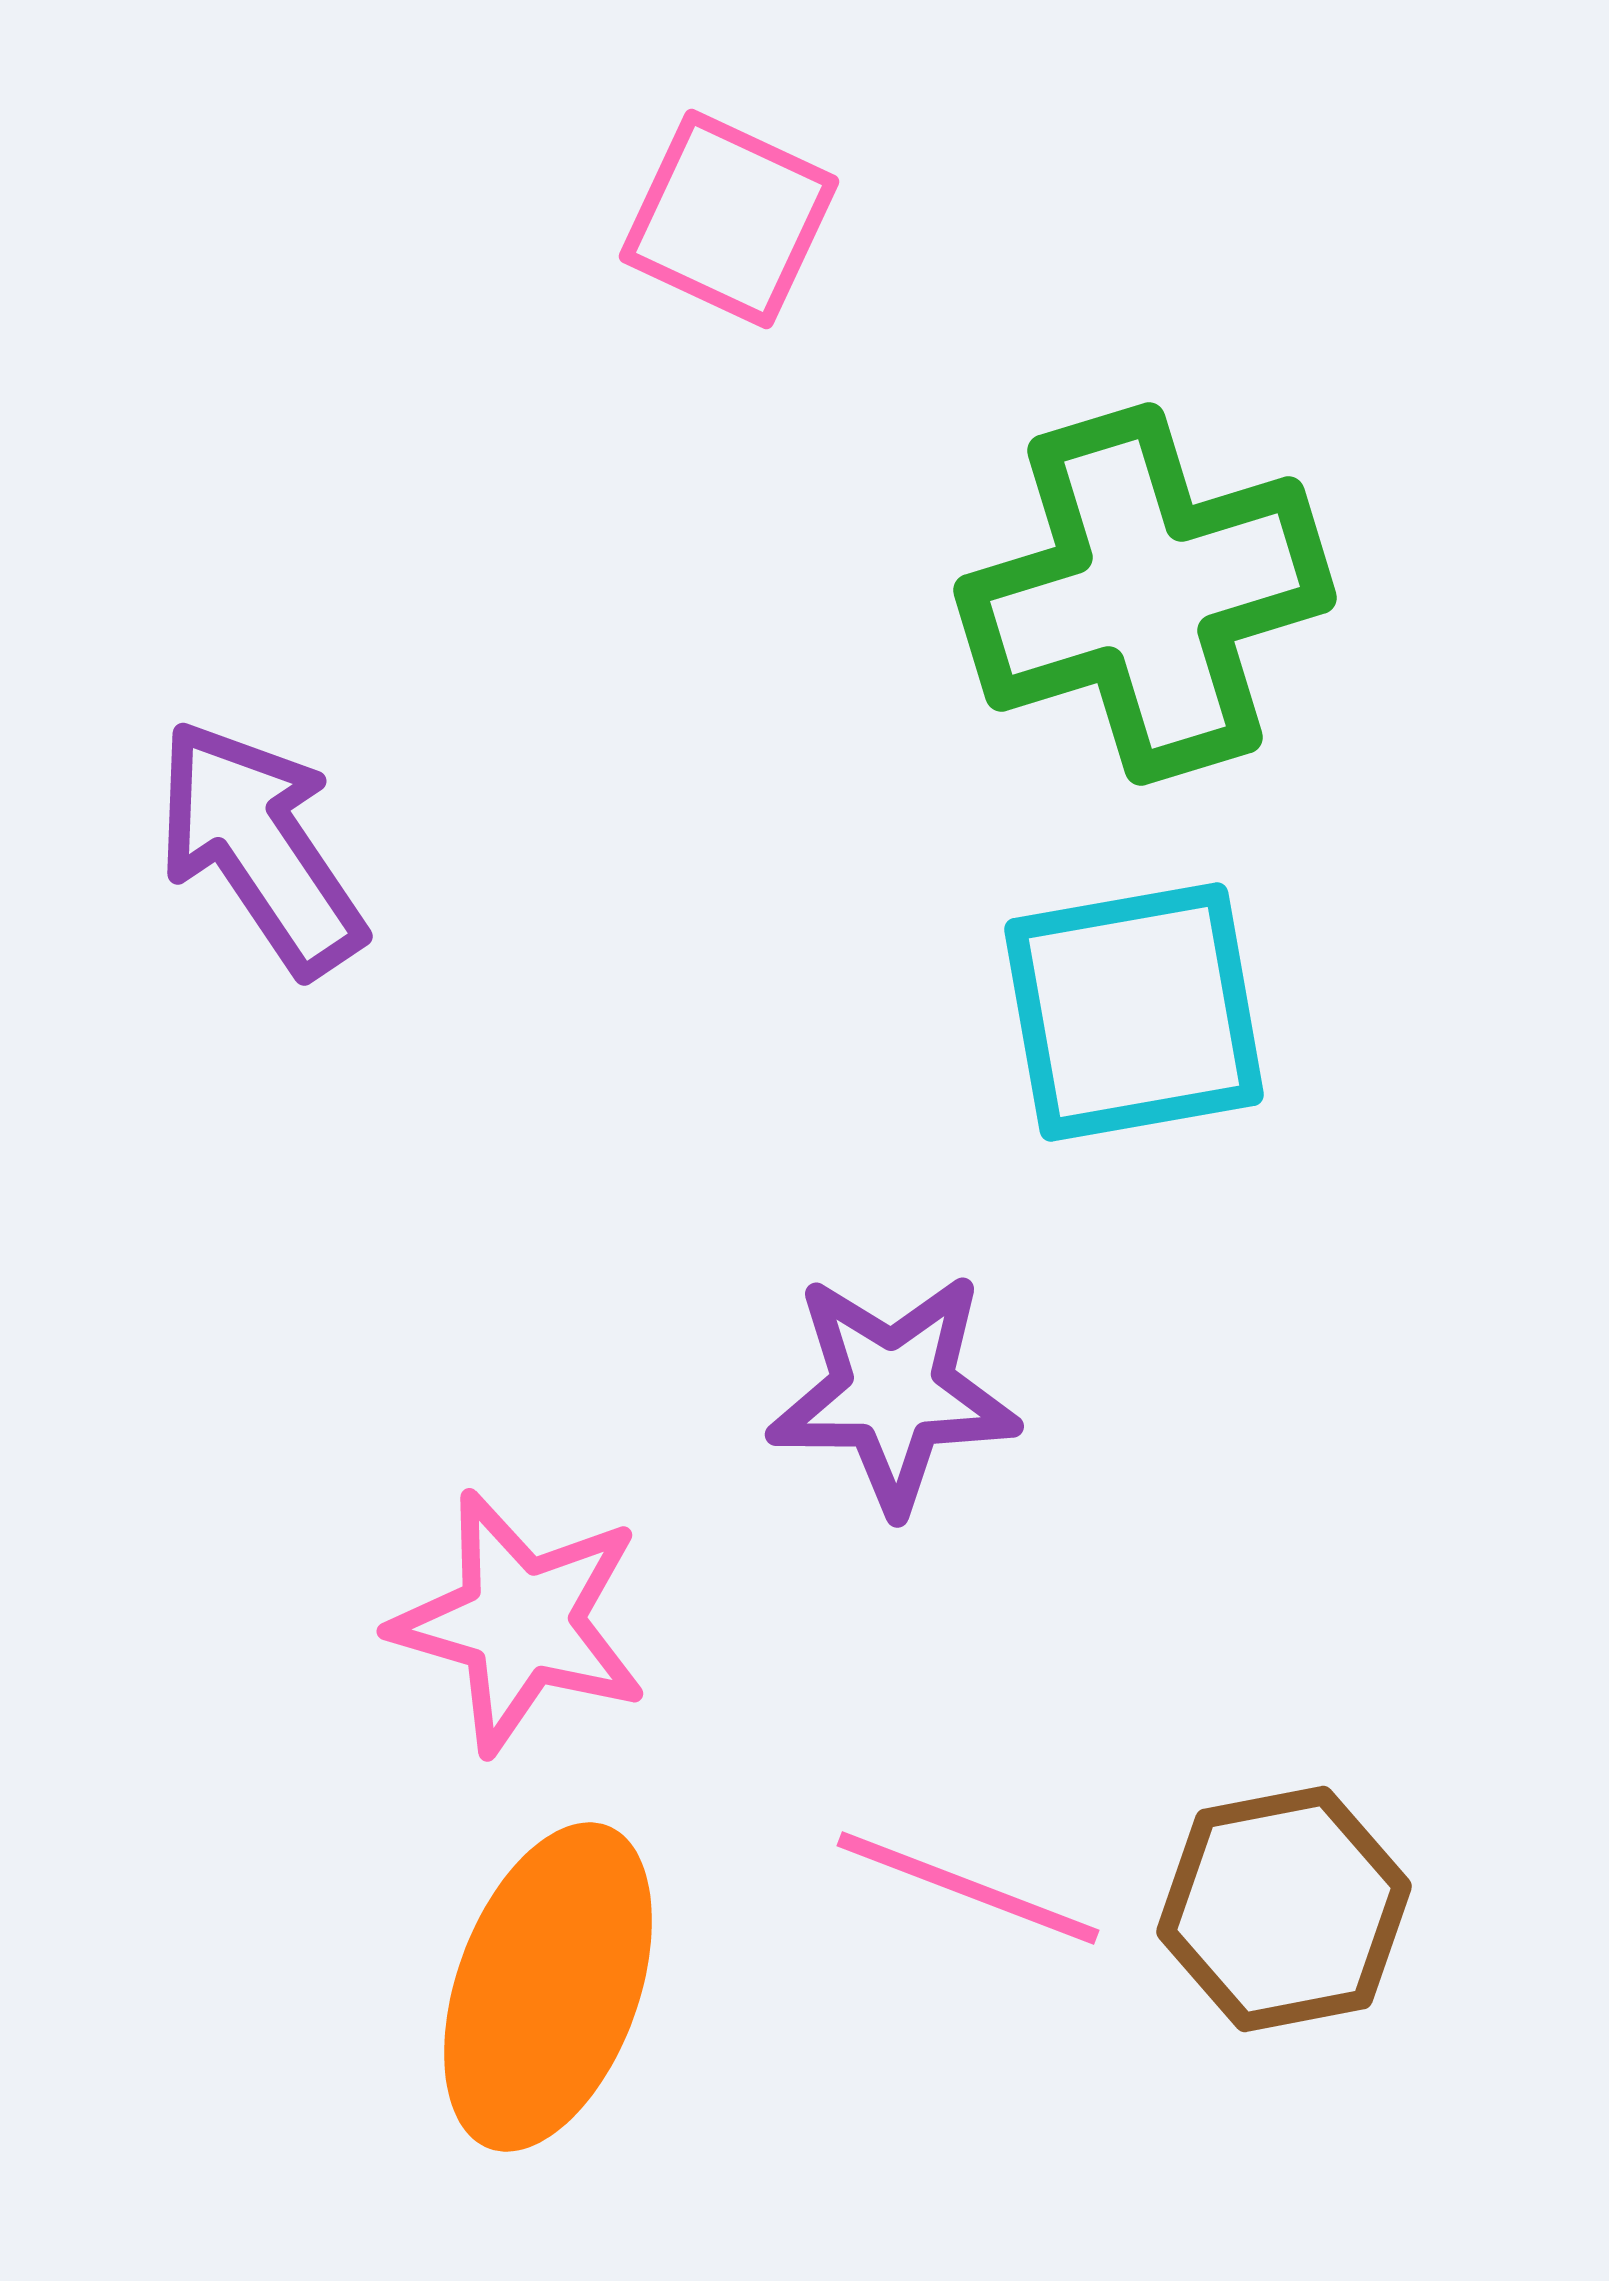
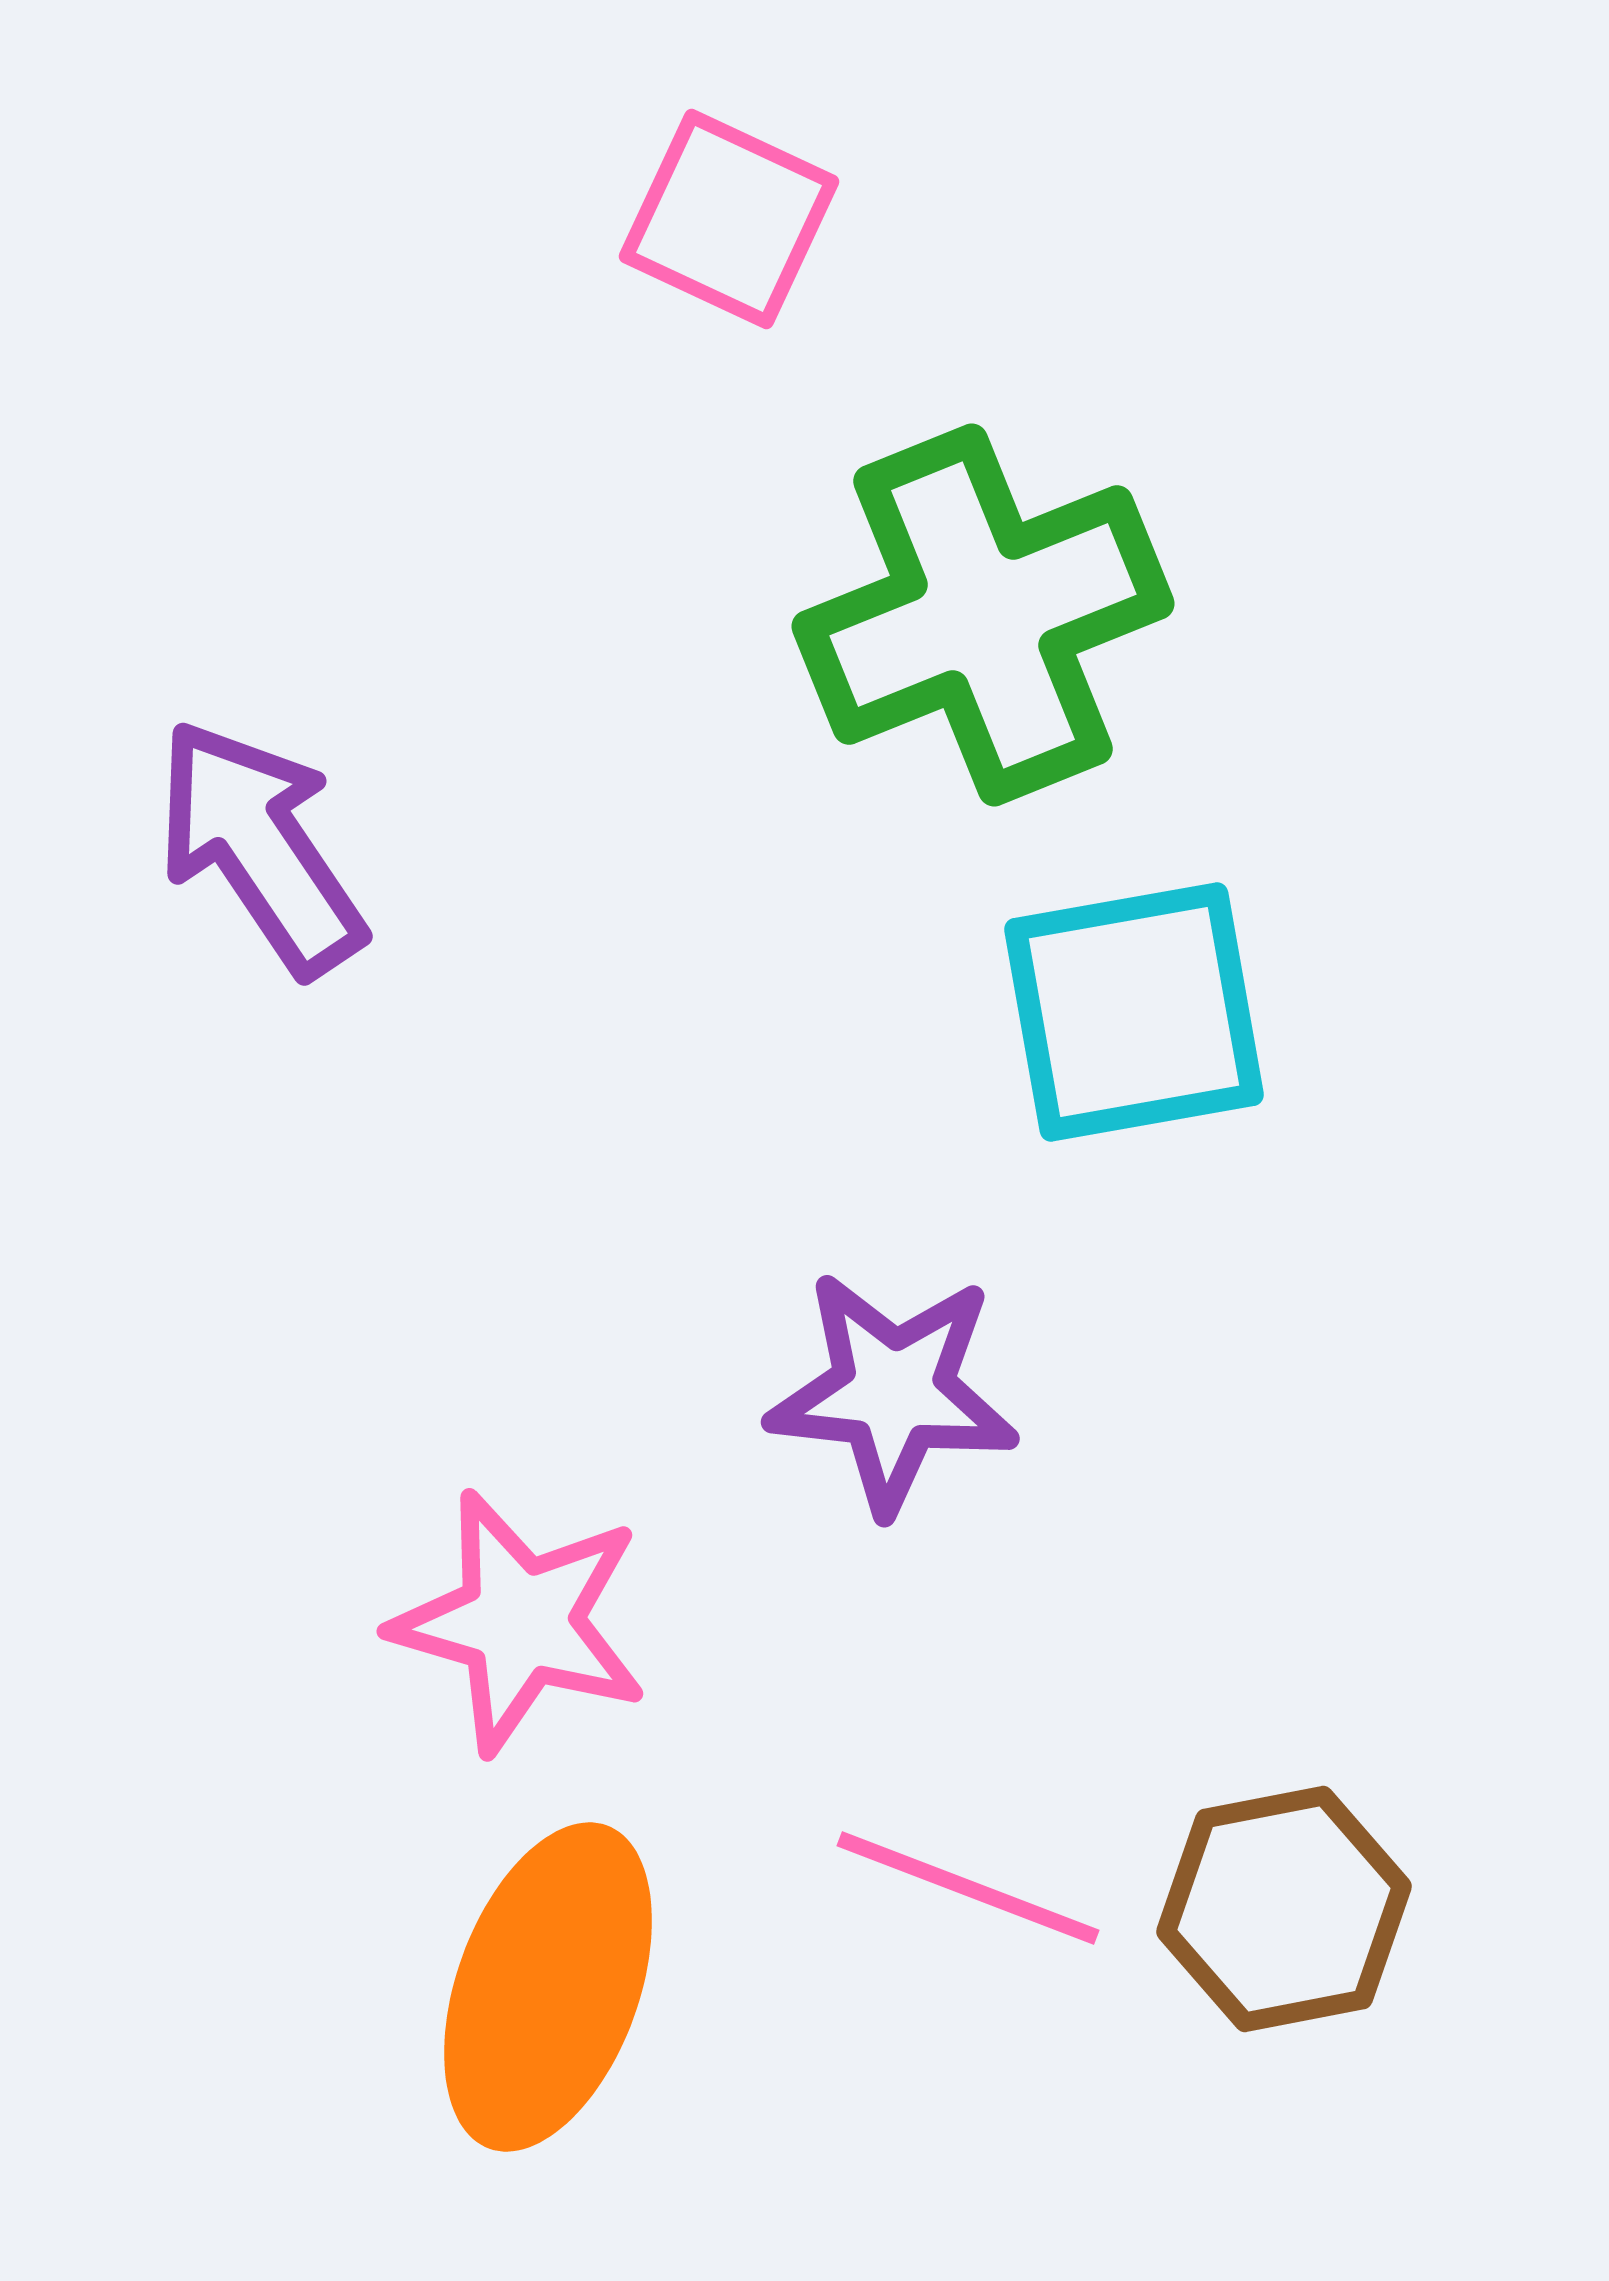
green cross: moved 162 px left, 21 px down; rotated 5 degrees counterclockwise
purple star: rotated 6 degrees clockwise
